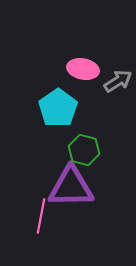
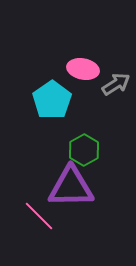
gray arrow: moved 2 px left, 3 px down
cyan pentagon: moved 6 px left, 8 px up
green hexagon: rotated 16 degrees clockwise
pink line: moved 2 px left; rotated 56 degrees counterclockwise
